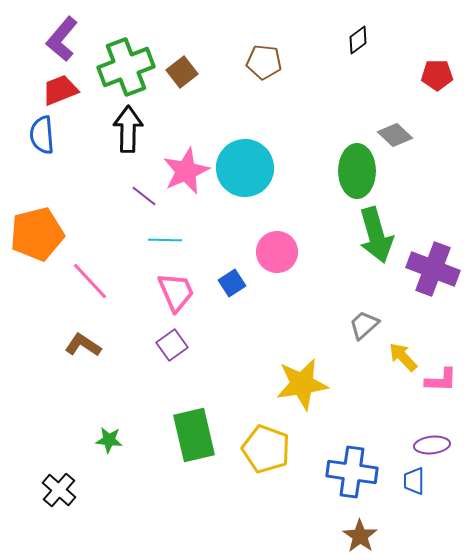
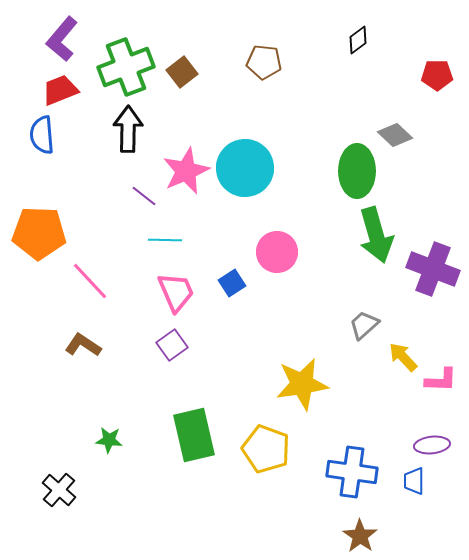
orange pentagon: moved 2 px right, 1 px up; rotated 16 degrees clockwise
